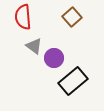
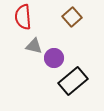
gray triangle: rotated 24 degrees counterclockwise
